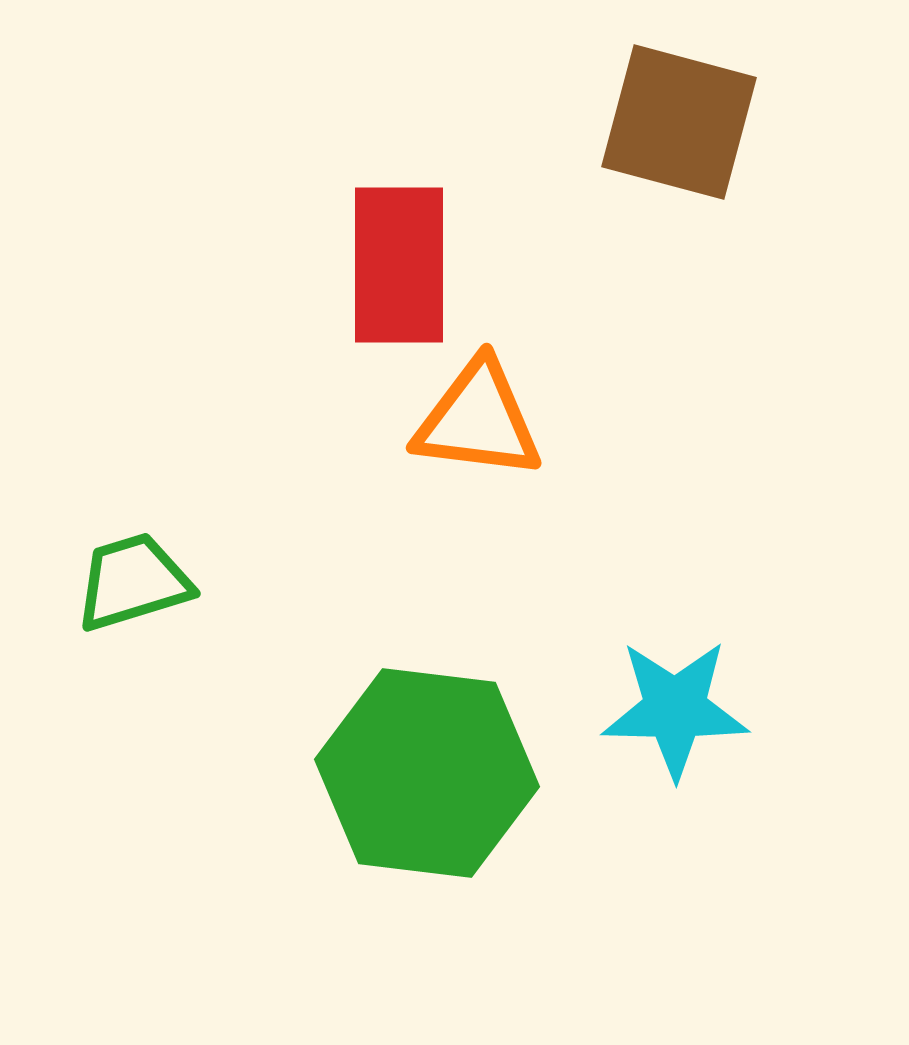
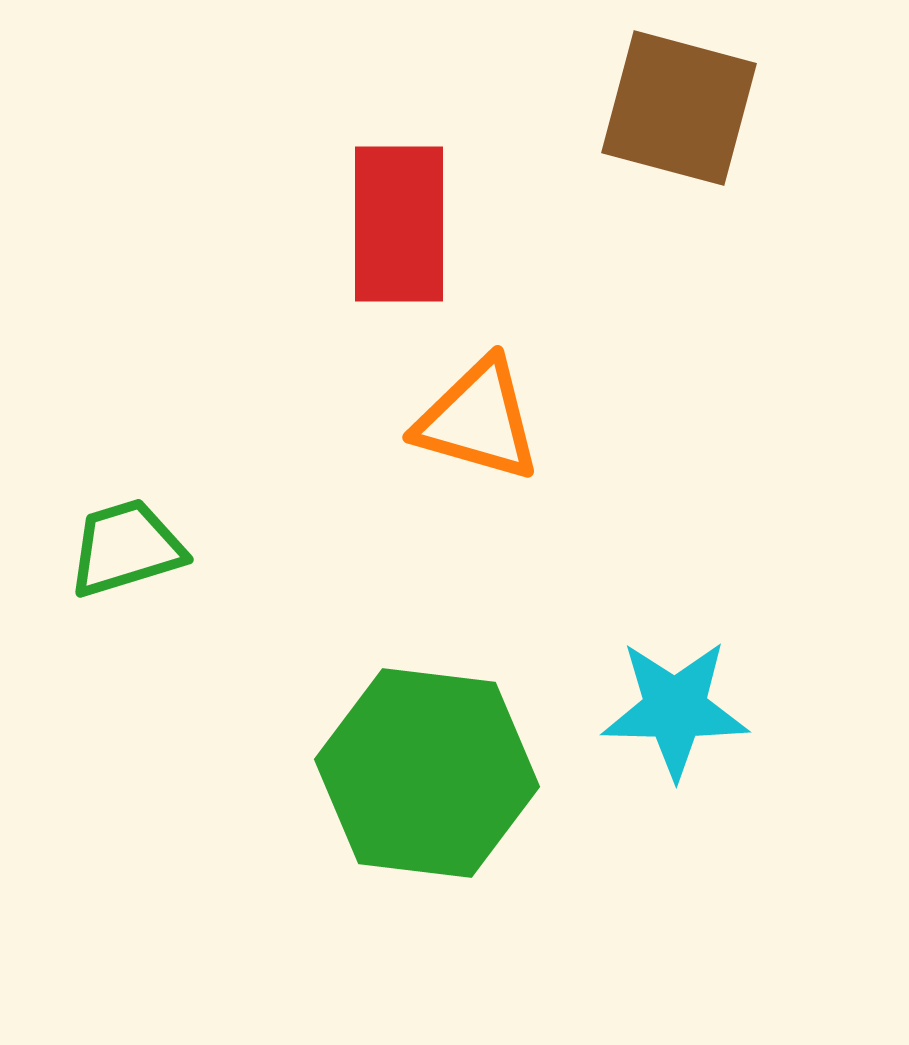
brown square: moved 14 px up
red rectangle: moved 41 px up
orange triangle: rotated 9 degrees clockwise
green trapezoid: moved 7 px left, 34 px up
